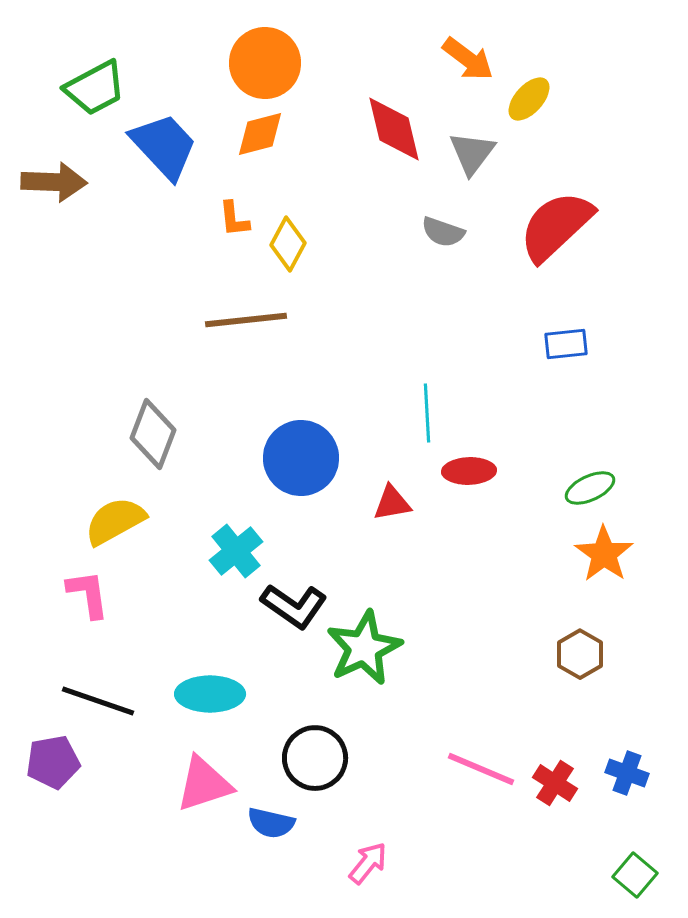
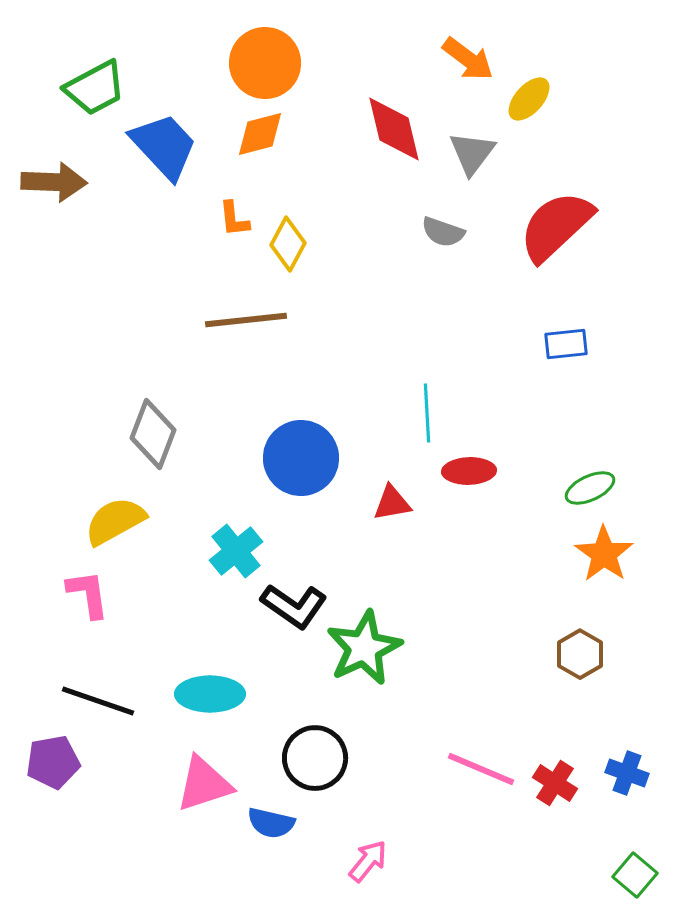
pink arrow: moved 2 px up
